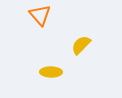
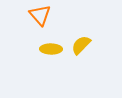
yellow ellipse: moved 23 px up
